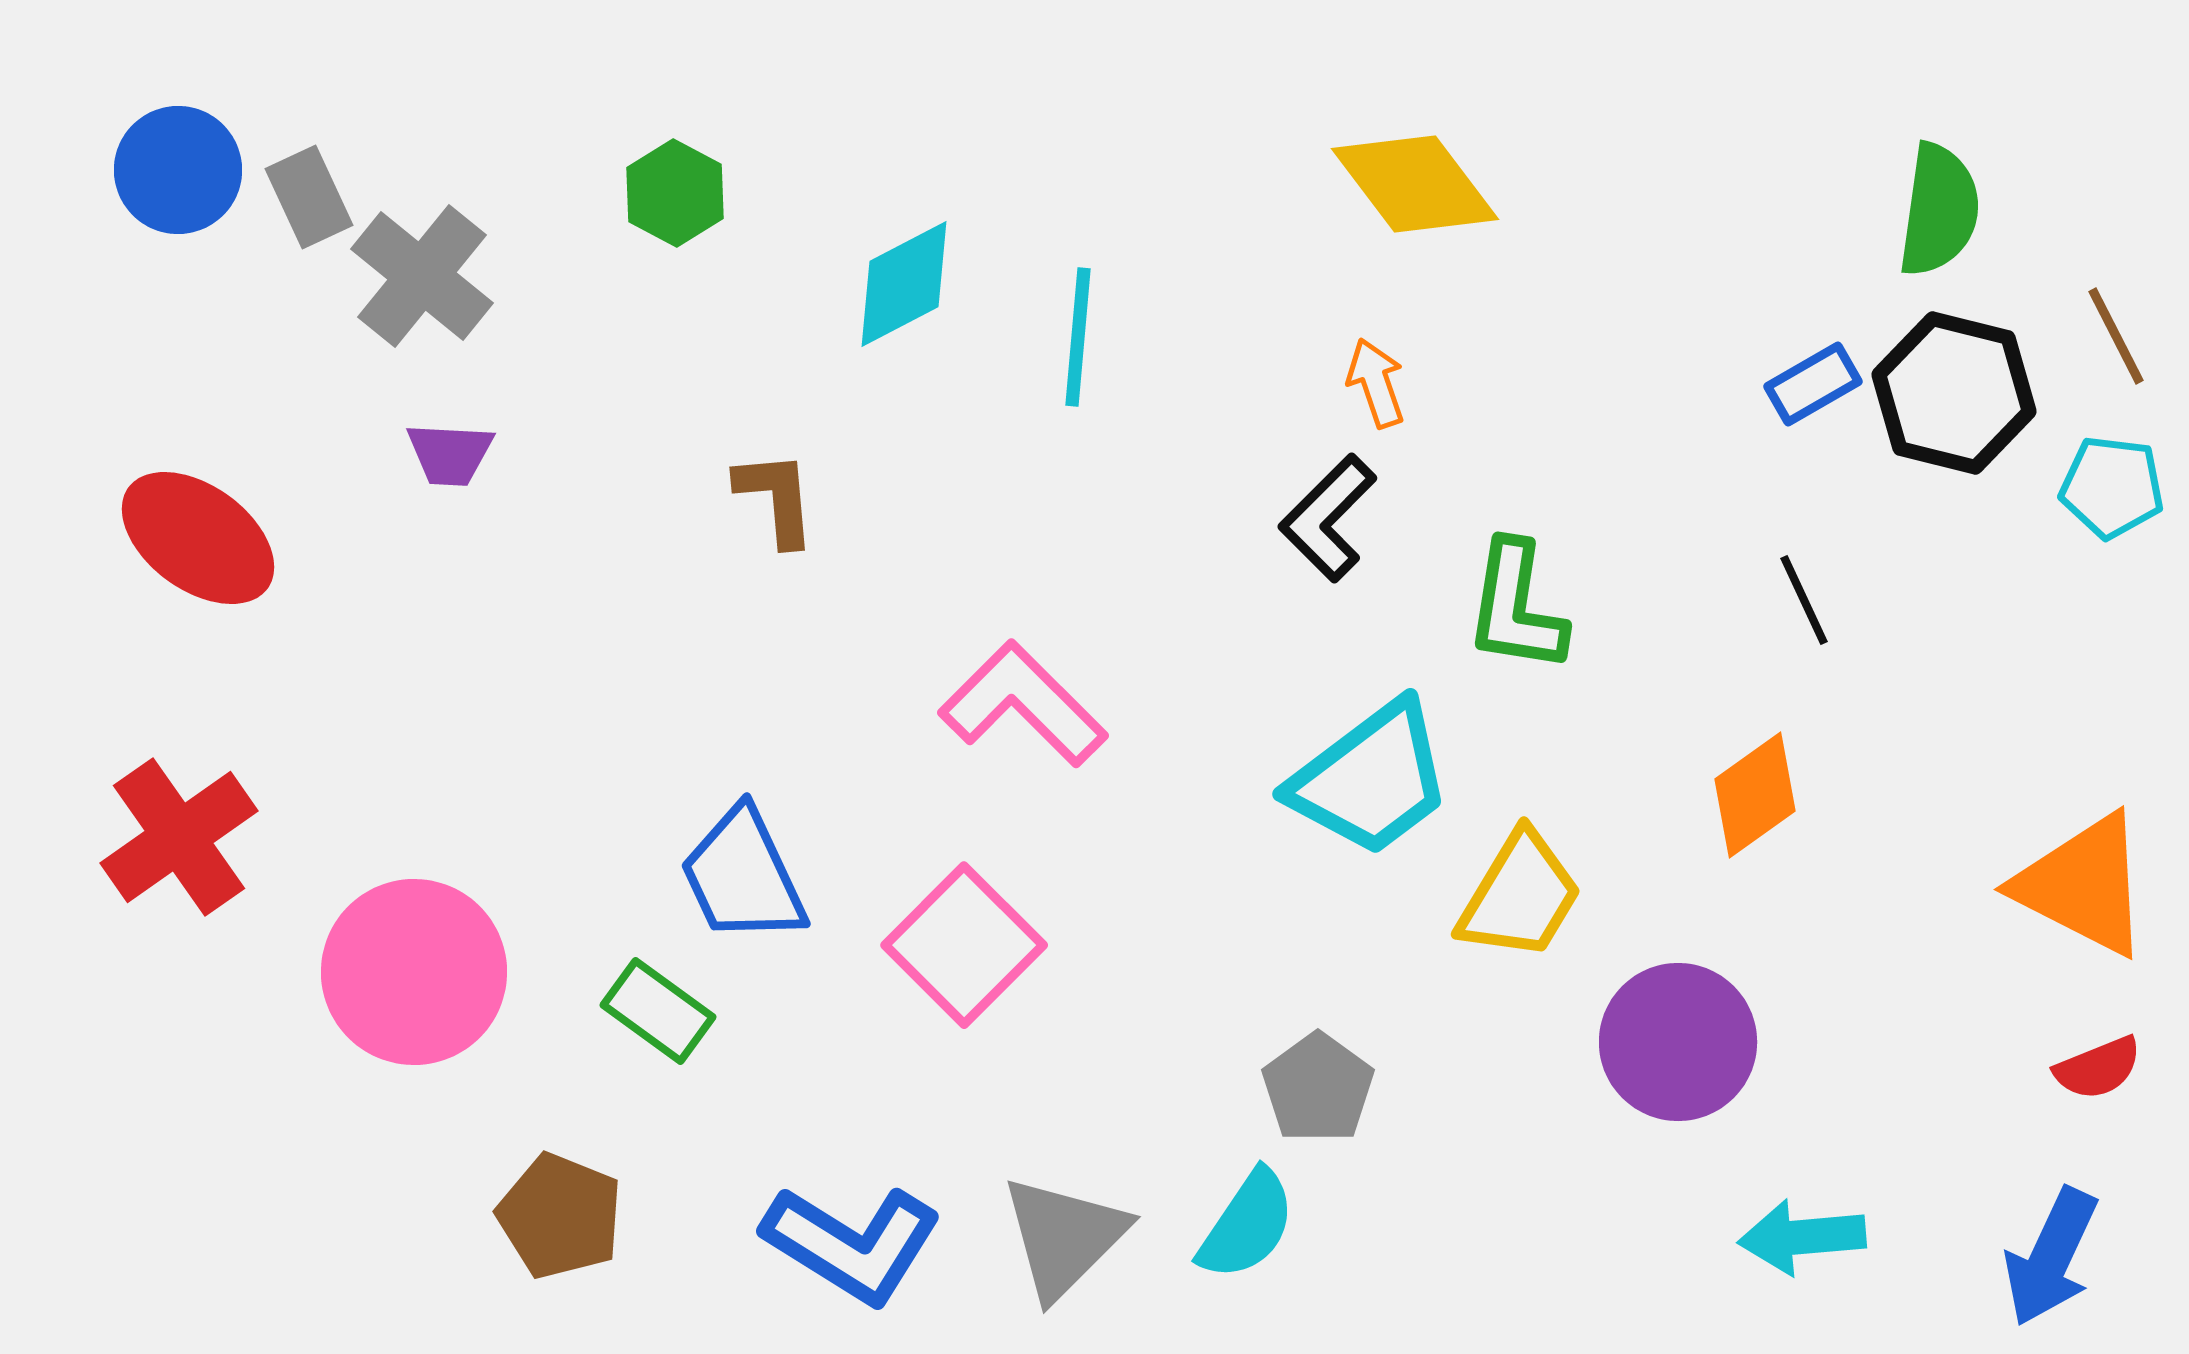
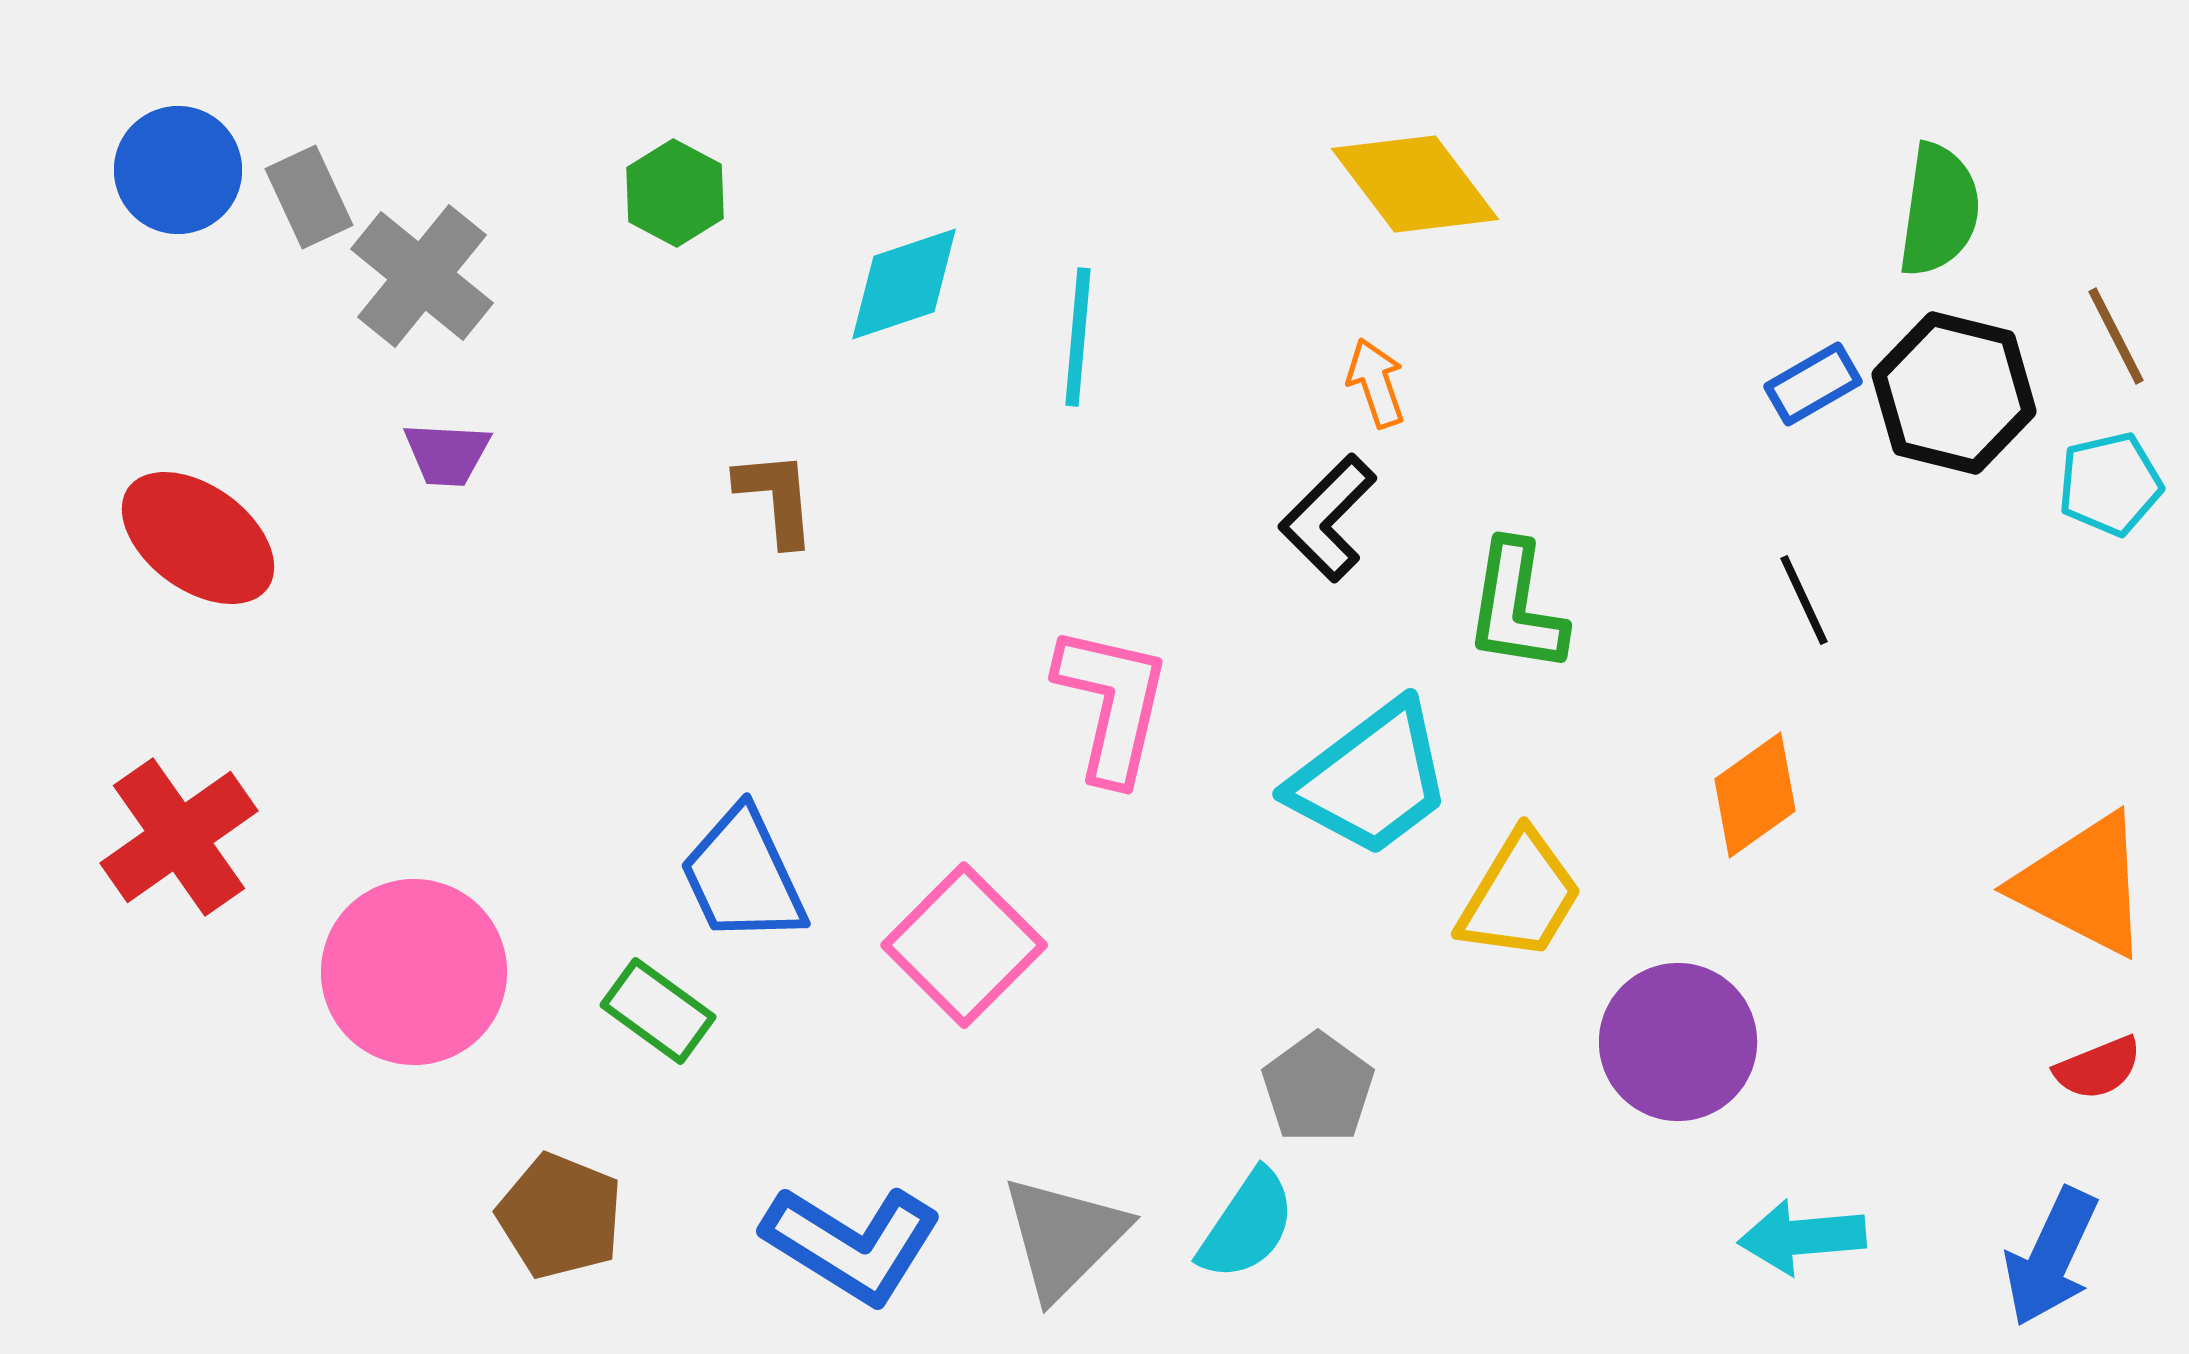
cyan diamond: rotated 9 degrees clockwise
purple trapezoid: moved 3 px left
cyan pentagon: moved 2 px left, 3 px up; rotated 20 degrees counterclockwise
pink L-shape: moved 89 px right; rotated 58 degrees clockwise
